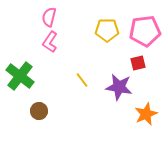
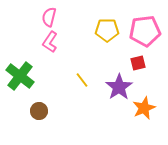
purple star: rotated 28 degrees clockwise
orange star: moved 2 px left, 6 px up
